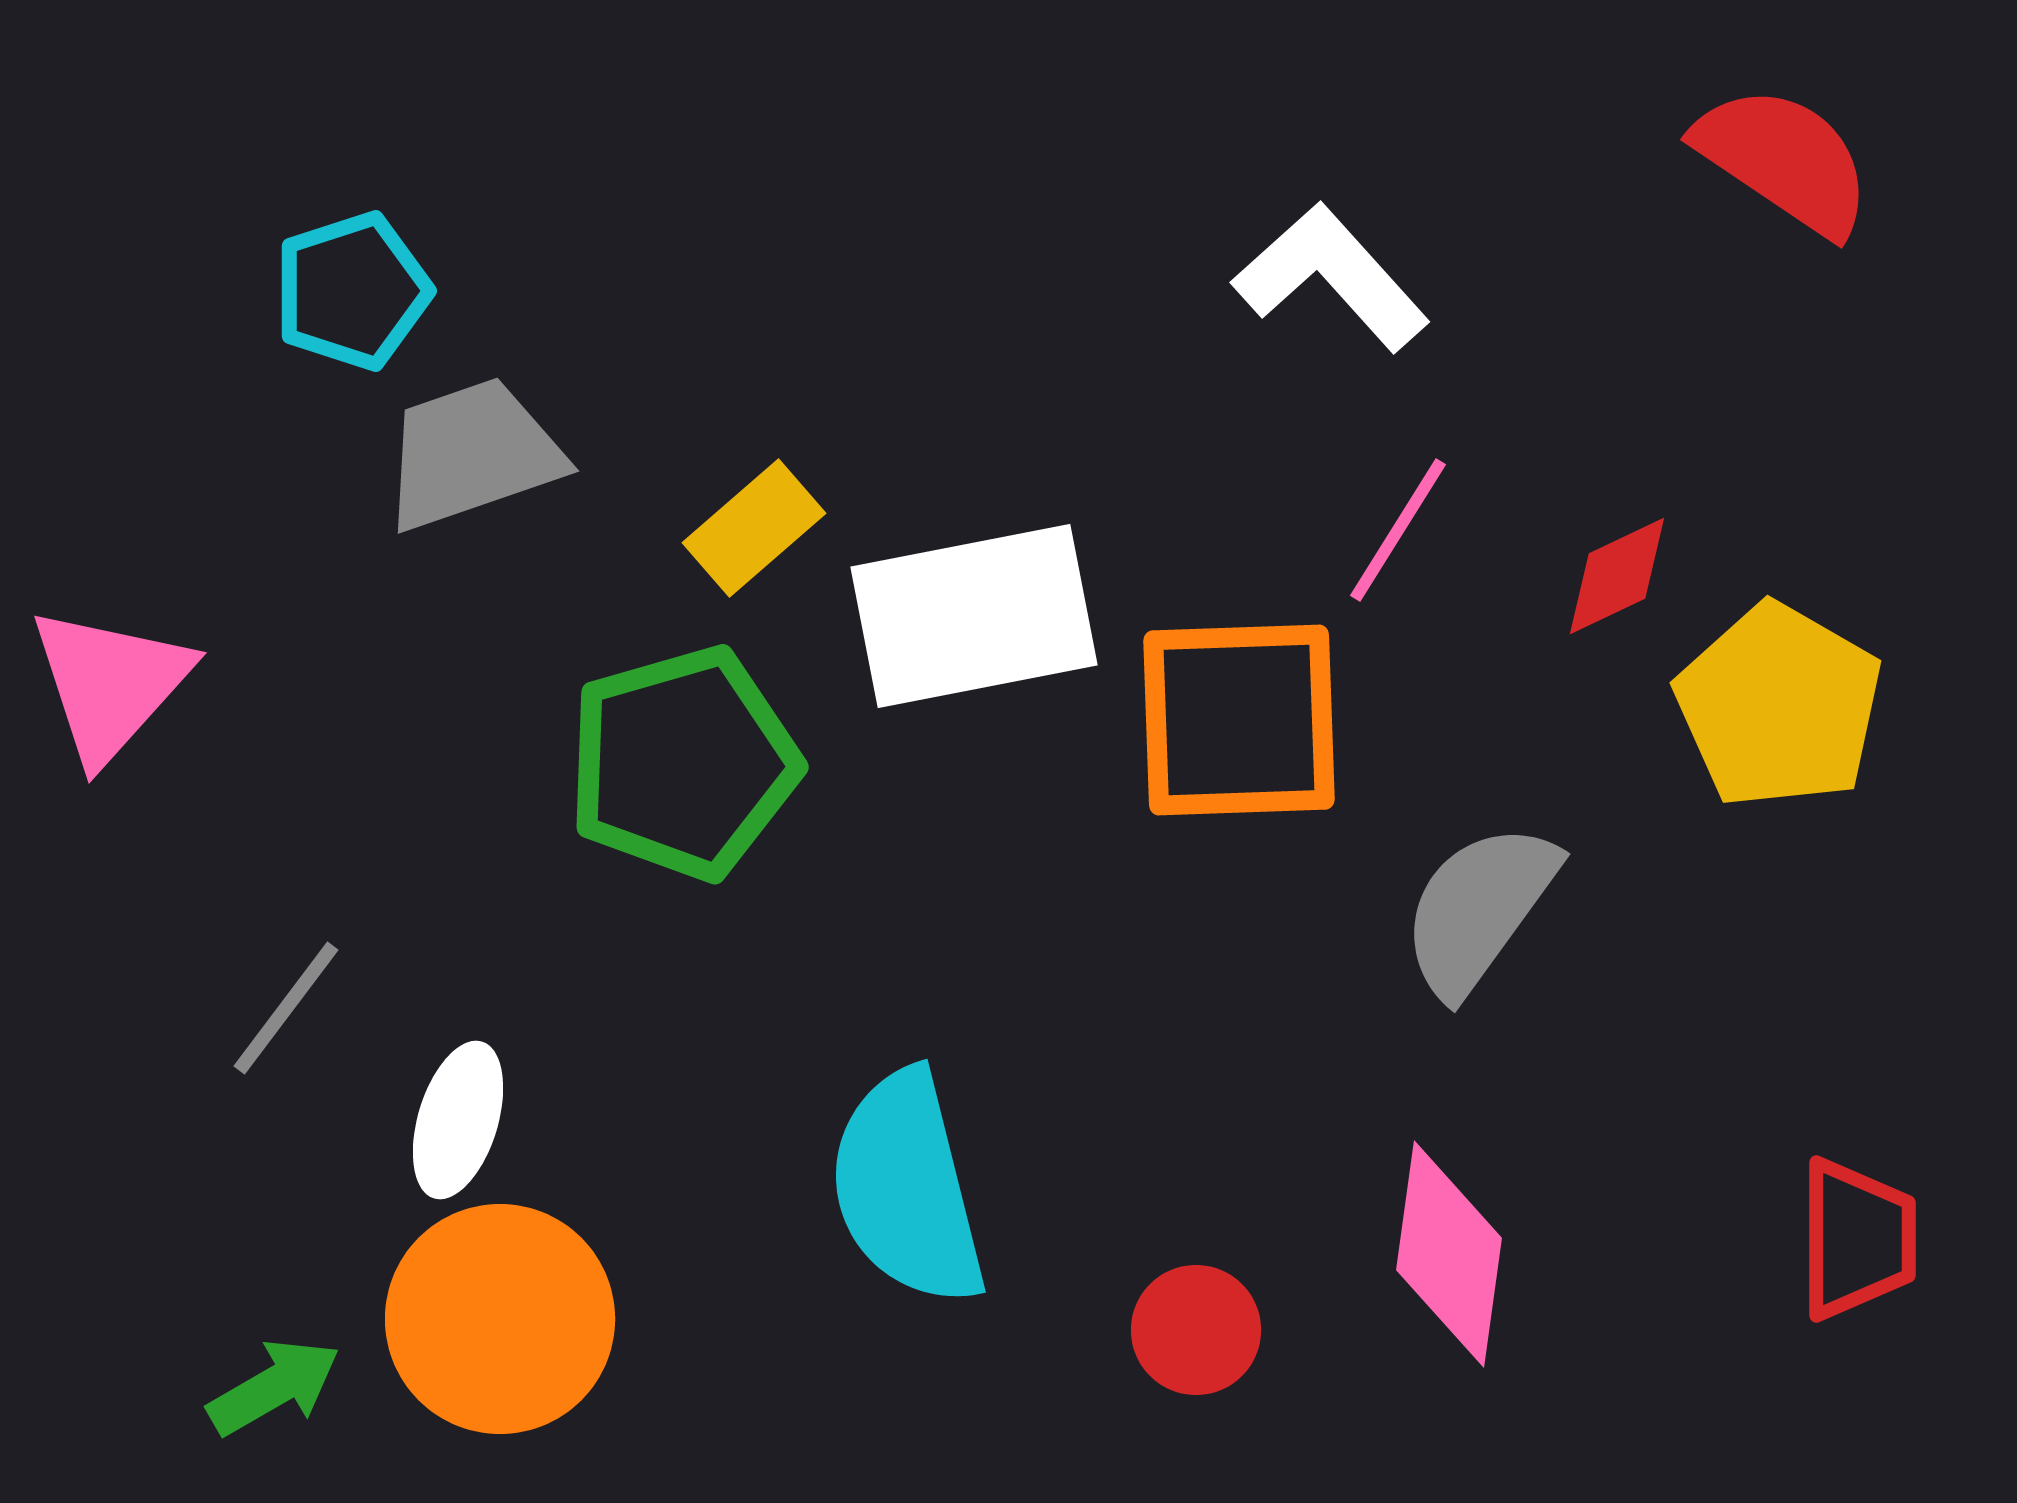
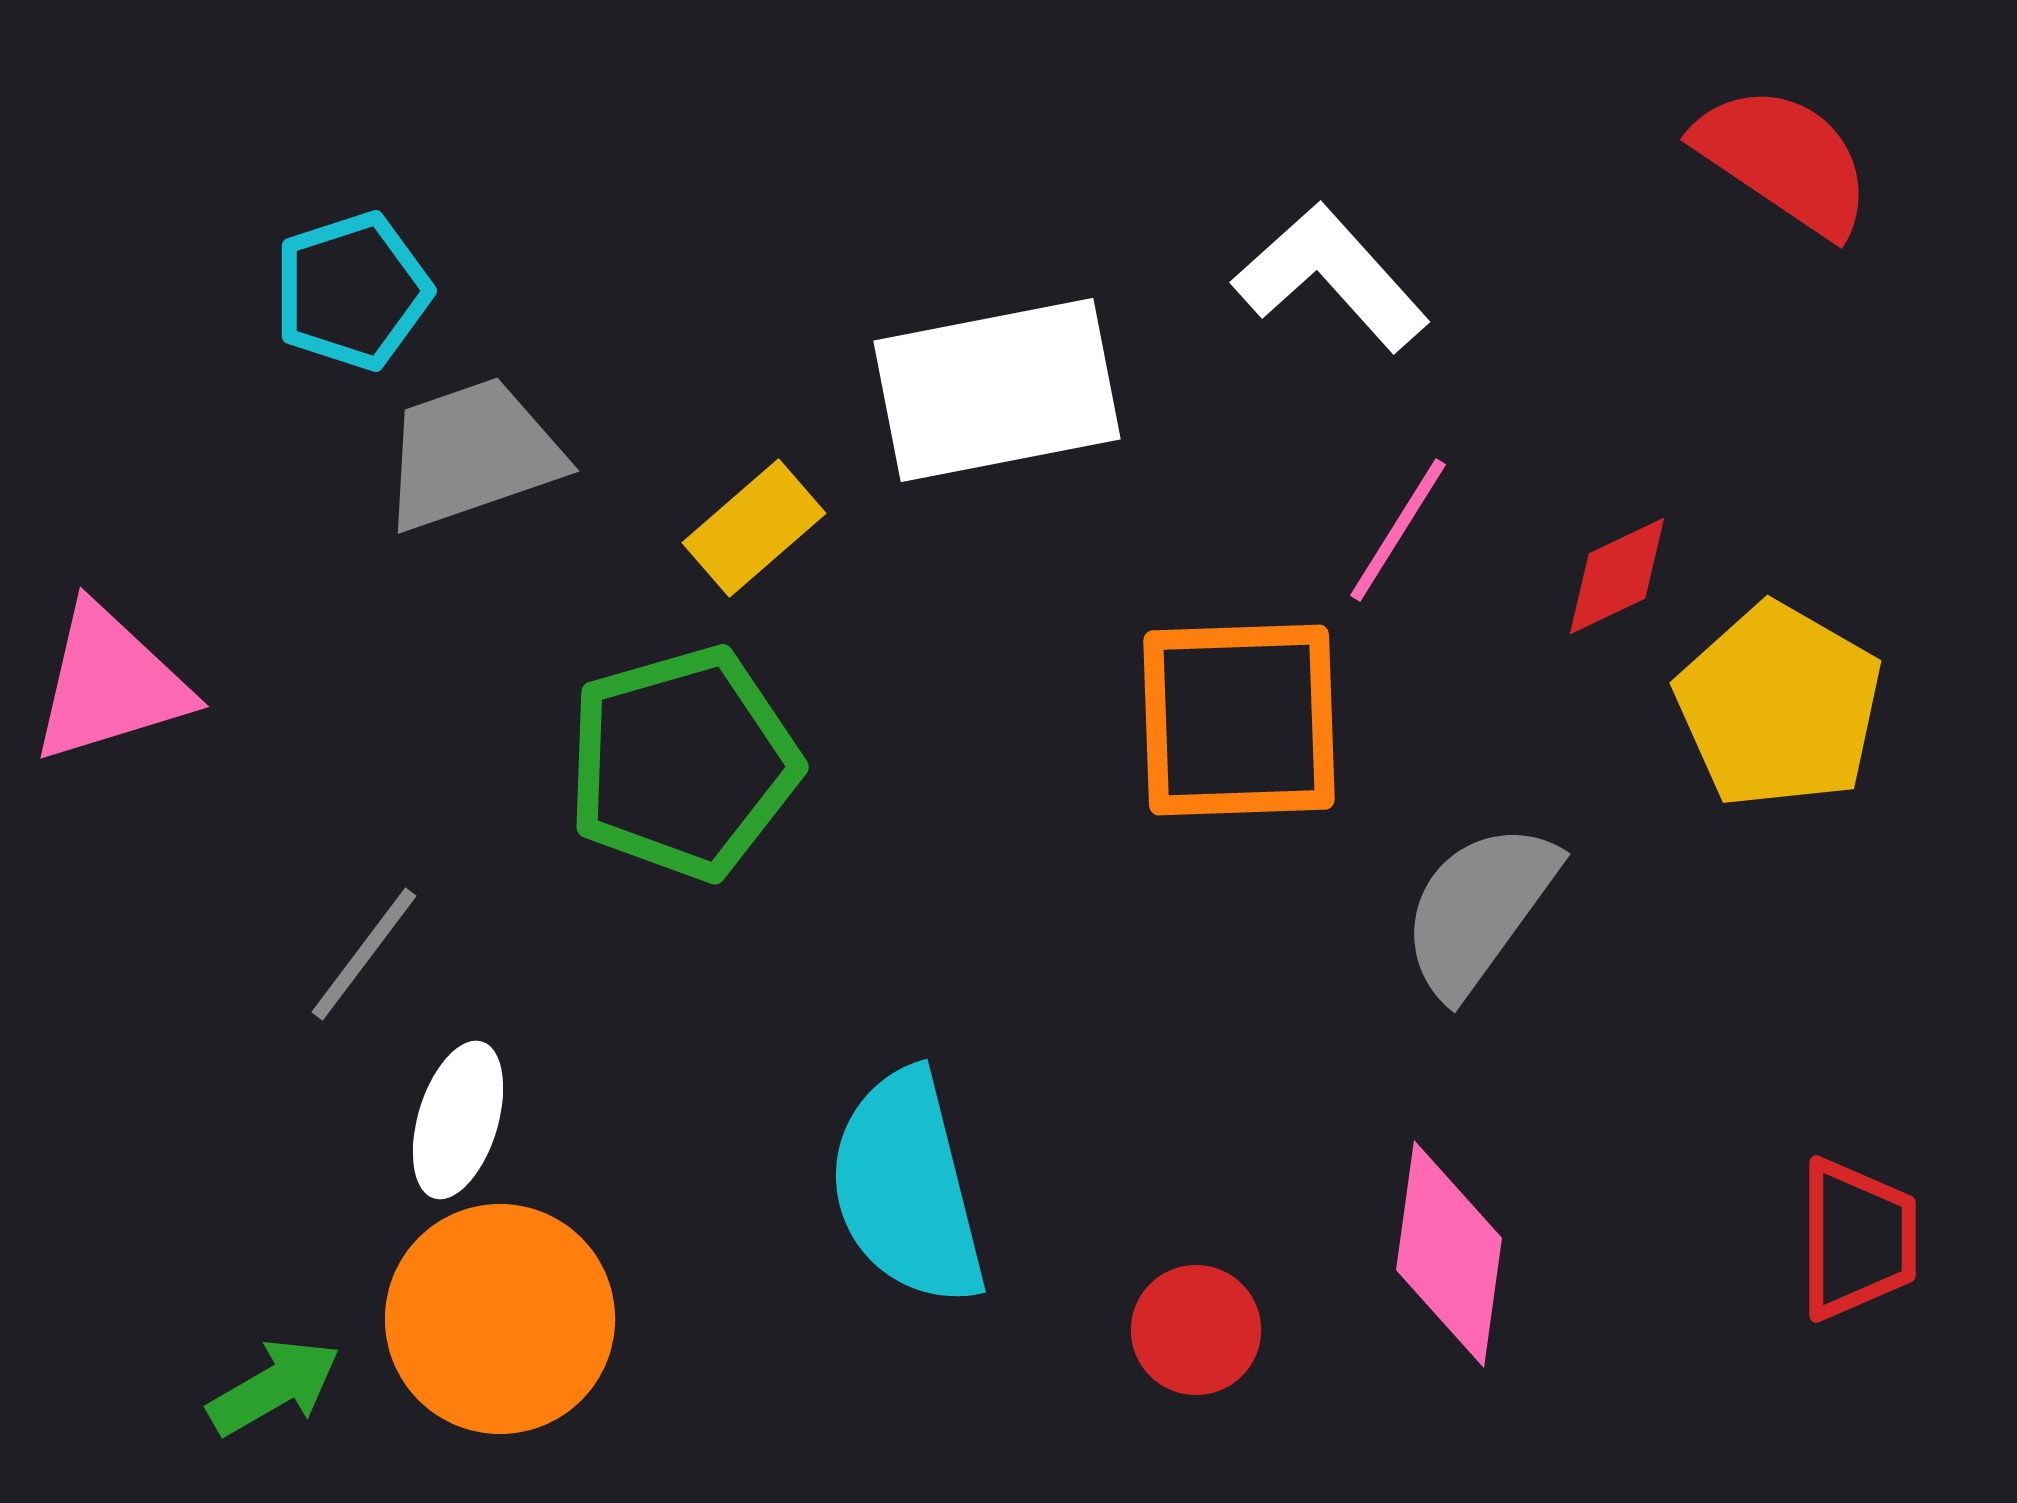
white rectangle: moved 23 px right, 226 px up
pink triangle: rotated 31 degrees clockwise
gray line: moved 78 px right, 54 px up
